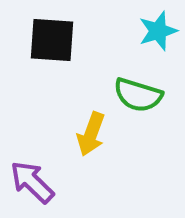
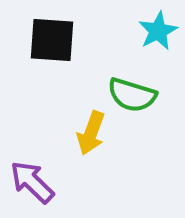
cyan star: rotated 9 degrees counterclockwise
green semicircle: moved 6 px left
yellow arrow: moved 1 px up
